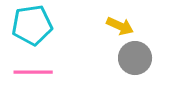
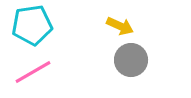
gray circle: moved 4 px left, 2 px down
pink line: rotated 30 degrees counterclockwise
